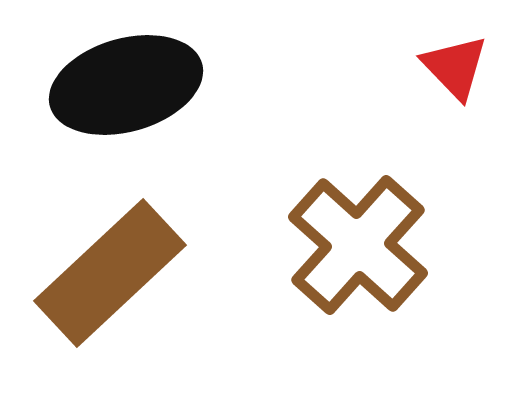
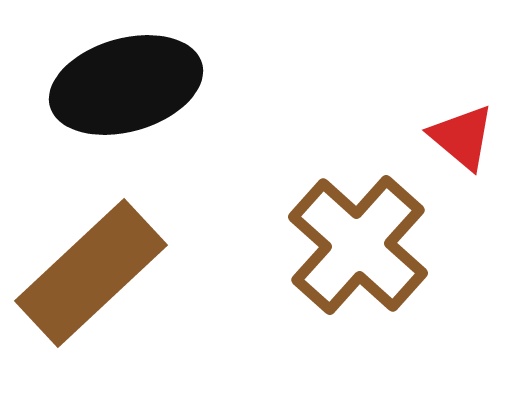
red triangle: moved 7 px right, 70 px down; rotated 6 degrees counterclockwise
brown rectangle: moved 19 px left
